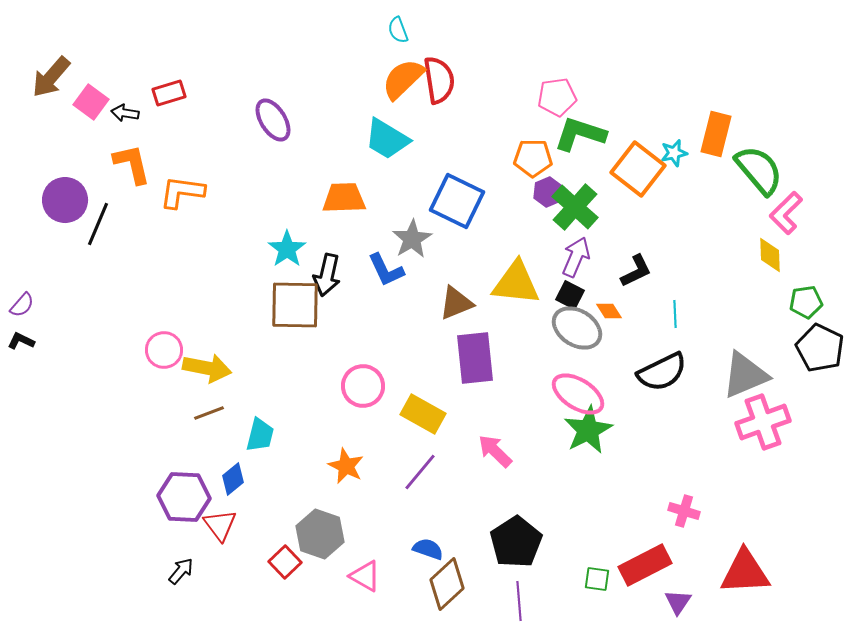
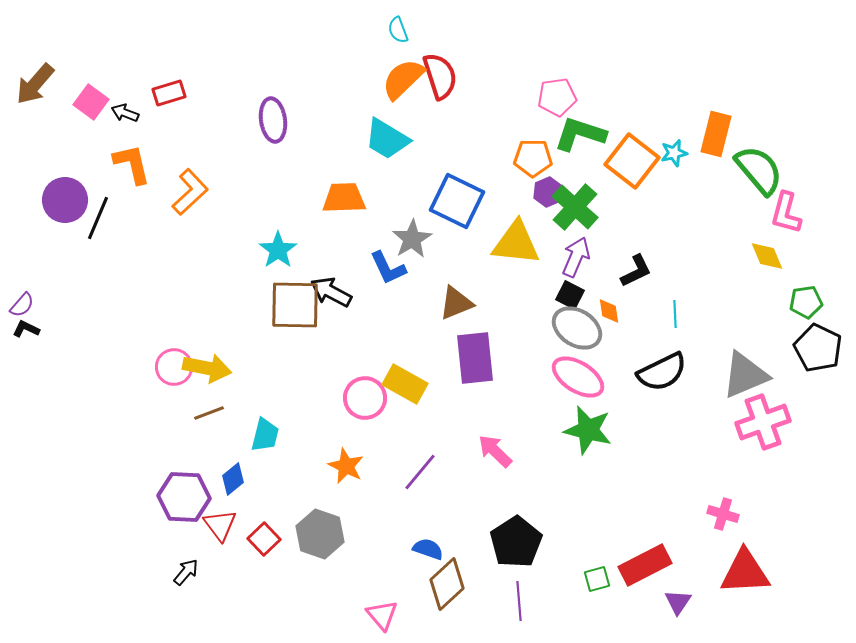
brown arrow at (51, 77): moved 16 px left, 7 px down
red semicircle at (439, 80): moved 1 px right, 4 px up; rotated 9 degrees counterclockwise
black arrow at (125, 113): rotated 12 degrees clockwise
purple ellipse at (273, 120): rotated 24 degrees clockwise
orange square at (638, 169): moved 6 px left, 8 px up
orange L-shape at (182, 192): moved 8 px right; rotated 129 degrees clockwise
pink L-shape at (786, 213): rotated 30 degrees counterclockwise
black line at (98, 224): moved 6 px up
cyan star at (287, 249): moved 9 px left, 1 px down
yellow diamond at (770, 255): moved 3 px left, 1 px down; rotated 21 degrees counterclockwise
blue L-shape at (386, 270): moved 2 px right, 2 px up
black arrow at (327, 275): moved 4 px right, 17 px down; rotated 105 degrees clockwise
yellow triangle at (516, 283): moved 40 px up
orange diamond at (609, 311): rotated 24 degrees clockwise
black L-shape at (21, 341): moved 5 px right, 12 px up
black pentagon at (820, 348): moved 2 px left
pink circle at (164, 350): moved 10 px right, 17 px down
pink circle at (363, 386): moved 2 px right, 12 px down
pink ellipse at (578, 394): moved 17 px up
yellow rectangle at (423, 414): moved 18 px left, 30 px up
green star at (588, 430): rotated 30 degrees counterclockwise
cyan trapezoid at (260, 435): moved 5 px right
pink cross at (684, 511): moved 39 px right, 3 px down
red square at (285, 562): moved 21 px left, 23 px up
black arrow at (181, 571): moved 5 px right, 1 px down
pink triangle at (365, 576): moved 17 px right, 39 px down; rotated 20 degrees clockwise
green square at (597, 579): rotated 24 degrees counterclockwise
